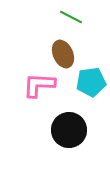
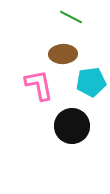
brown ellipse: rotated 68 degrees counterclockwise
pink L-shape: rotated 76 degrees clockwise
black circle: moved 3 px right, 4 px up
